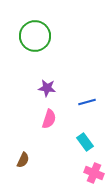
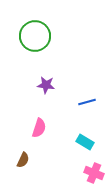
purple star: moved 1 px left, 3 px up
pink semicircle: moved 10 px left, 9 px down
cyan rectangle: rotated 24 degrees counterclockwise
